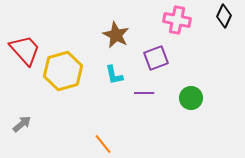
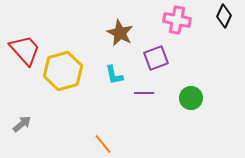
brown star: moved 4 px right, 2 px up
